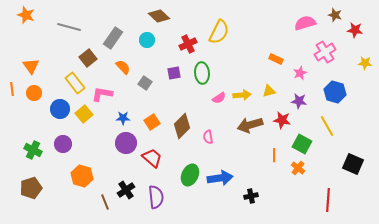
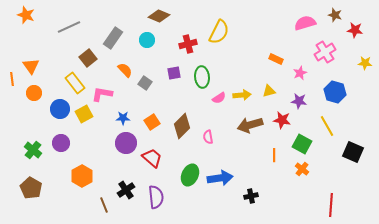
brown diamond at (159, 16): rotated 20 degrees counterclockwise
gray line at (69, 27): rotated 40 degrees counterclockwise
red cross at (188, 44): rotated 12 degrees clockwise
orange semicircle at (123, 67): moved 2 px right, 3 px down
green ellipse at (202, 73): moved 4 px down
orange line at (12, 89): moved 10 px up
yellow square at (84, 114): rotated 12 degrees clockwise
purple circle at (63, 144): moved 2 px left, 1 px up
green cross at (33, 150): rotated 12 degrees clockwise
black square at (353, 164): moved 12 px up
orange cross at (298, 168): moved 4 px right, 1 px down
orange hexagon at (82, 176): rotated 15 degrees clockwise
brown pentagon at (31, 188): rotated 25 degrees counterclockwise
red line at (328, 200): moved 3 px right, 5 px down
brown line at (105, 202): moved 1 px left, 3 px down
